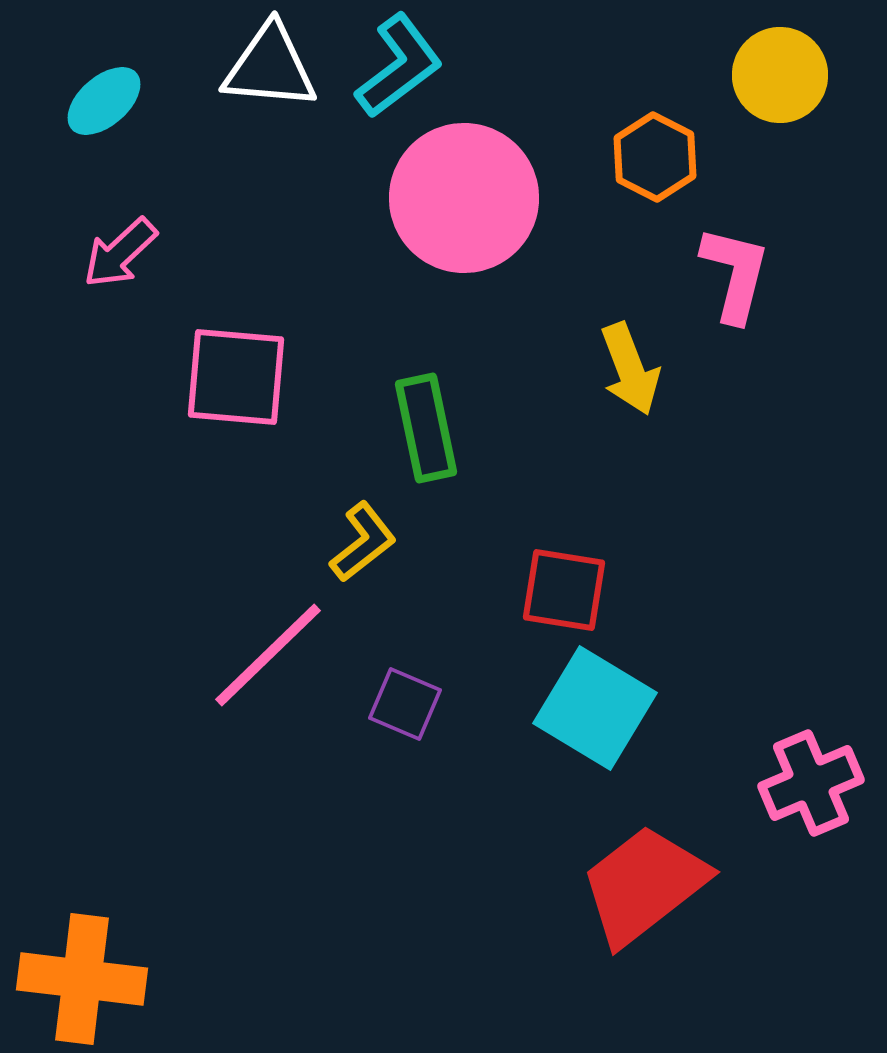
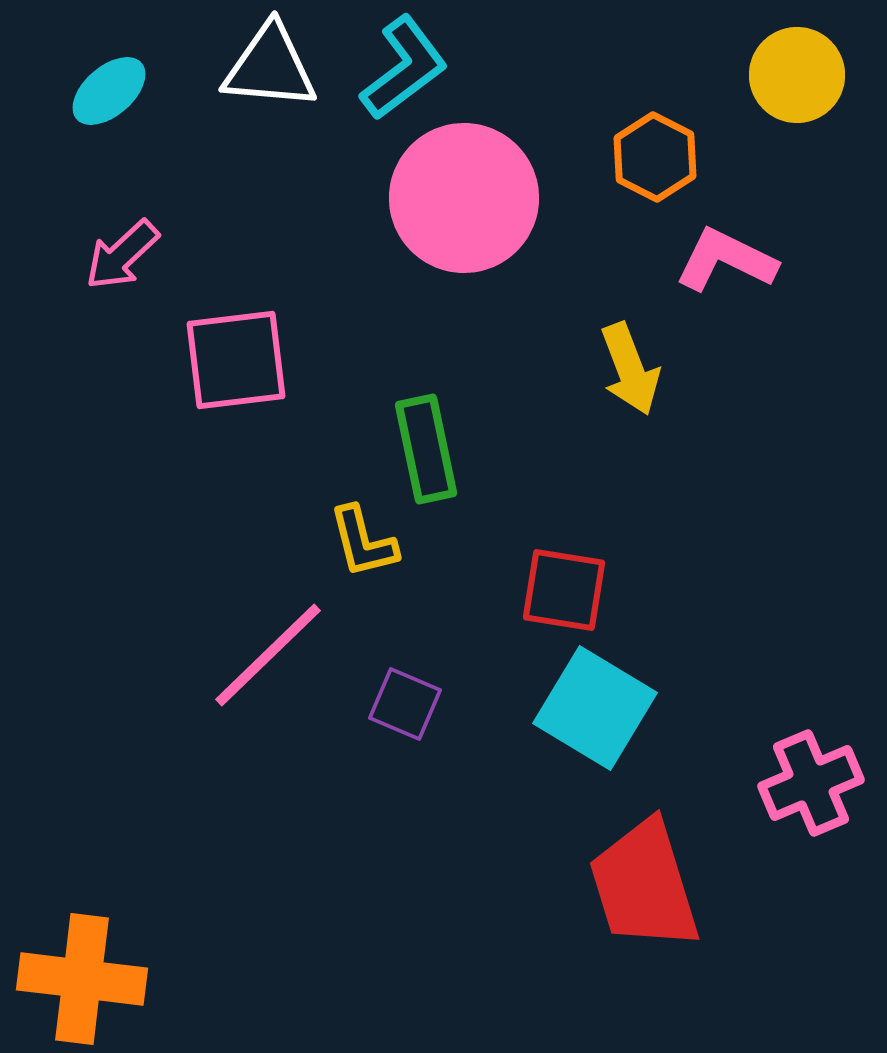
cyan L-shape: moved 5 px right, 2 px down
yellow circle: moved 17 px right
cyan ellipse: moved 5 px right, 10 px up
pink arrow: moved 2 px right, 2 px down
pink L-shape: moved 9 px left, 14 px up; rotated 78 degrees counterclockwise
pink square: moved 17 px up; rotated 12 degrees counterclockwise
green rectangle: moved 21 px down
yellow L-shape: rotated 114 degrees clockwise
red trapezoid: rotated 69 degrees counterclockwise
